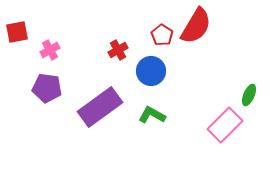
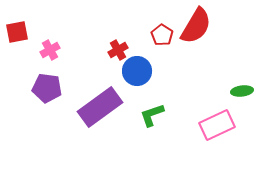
blue circle: moved 14 px left
green ellipse: moved 7 px left, 4 px up; rotated 60 degrees clockwise
green L-shape: rotated 48 degrees counterclockwise
pink rectangle: moved 8 px left; rotated 20 degrees clockwise
